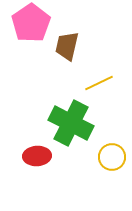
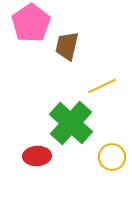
yellow line: moved 3 px right, 3 px down
green cross: rotated 15 degrees clockwise
